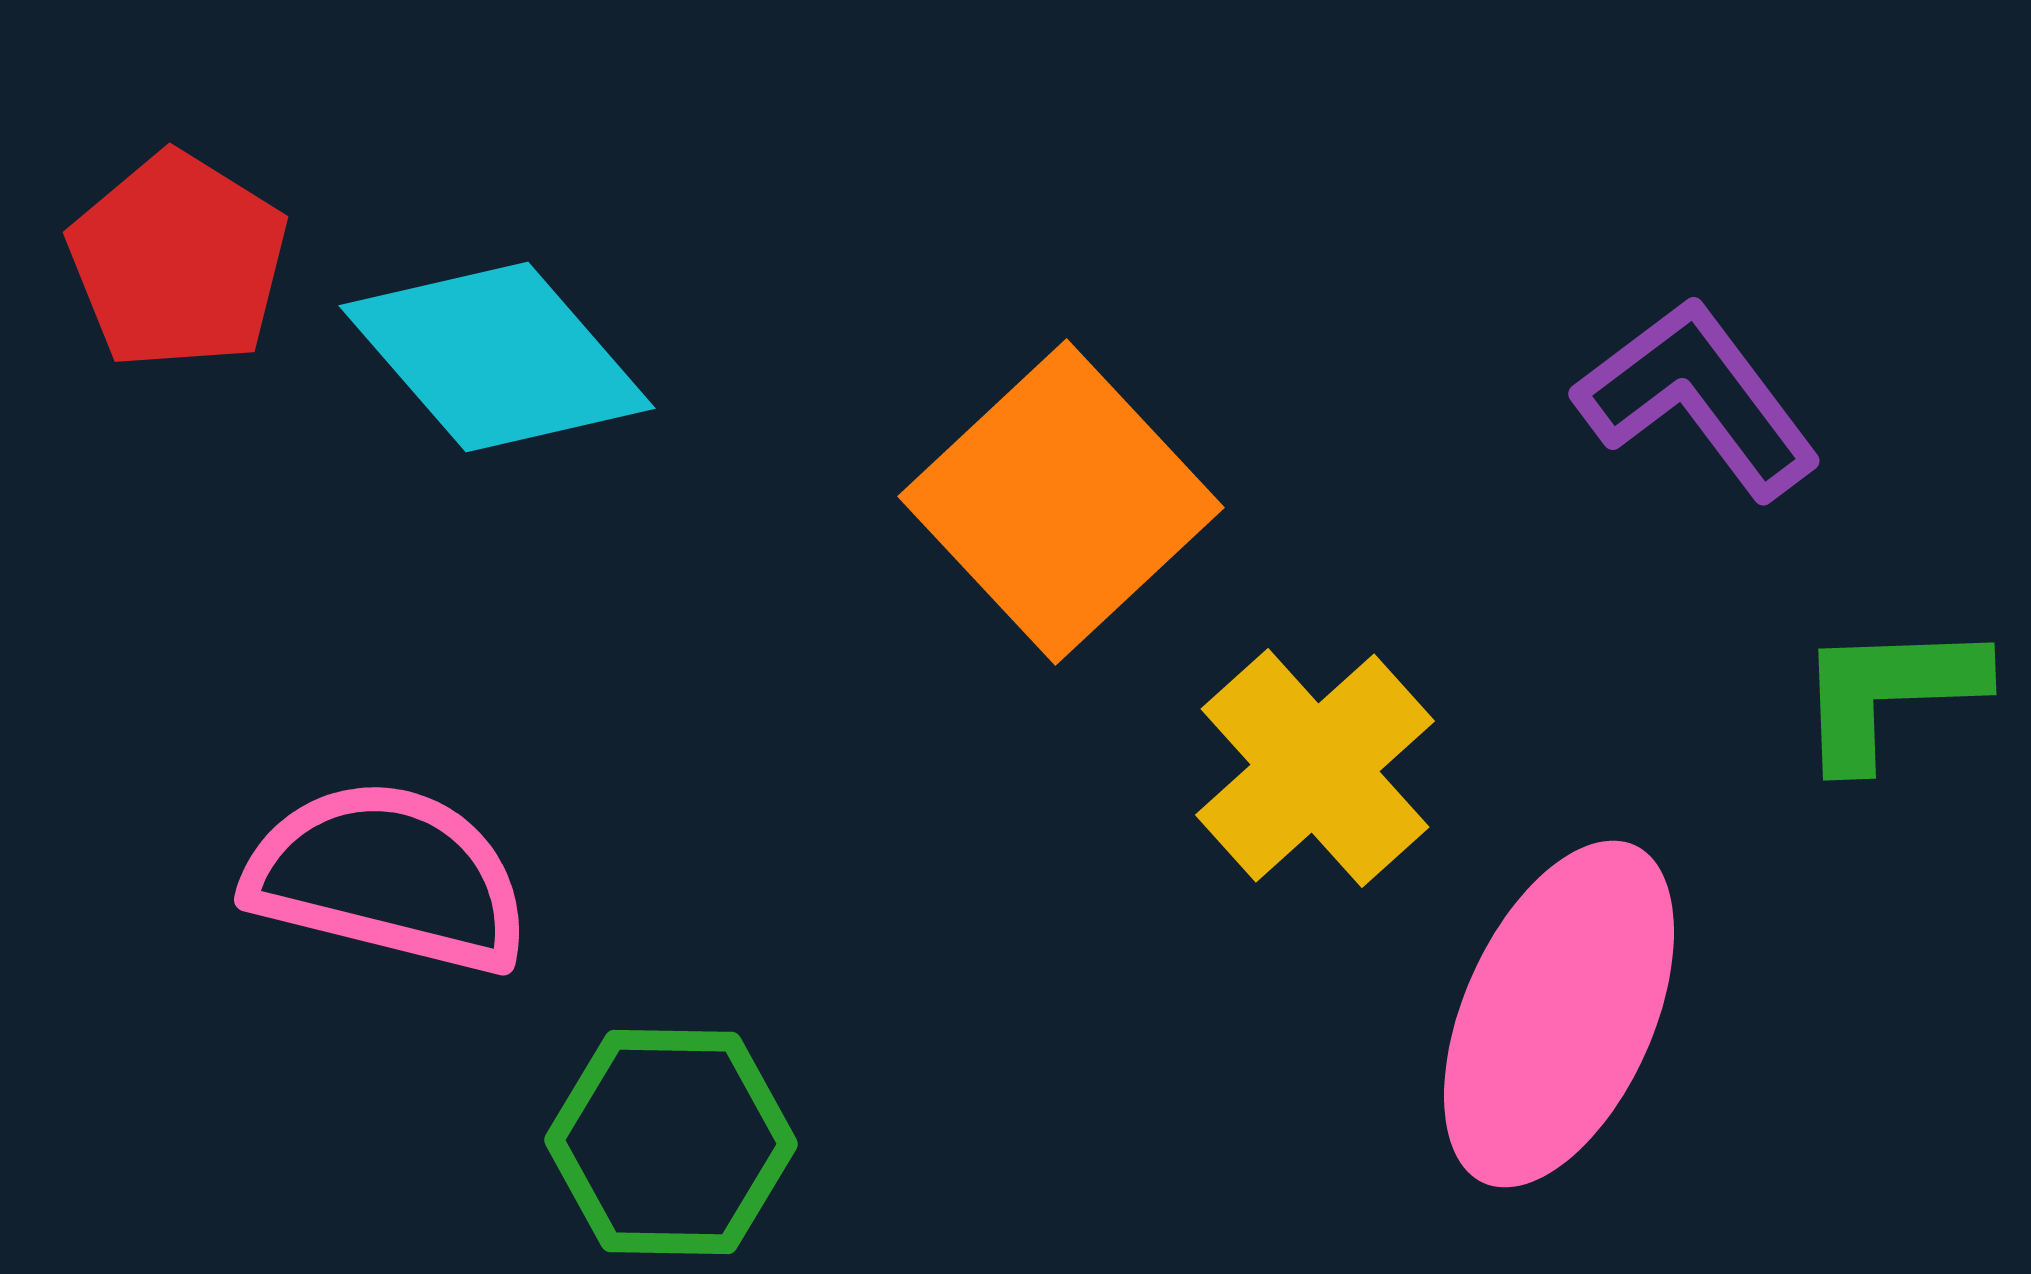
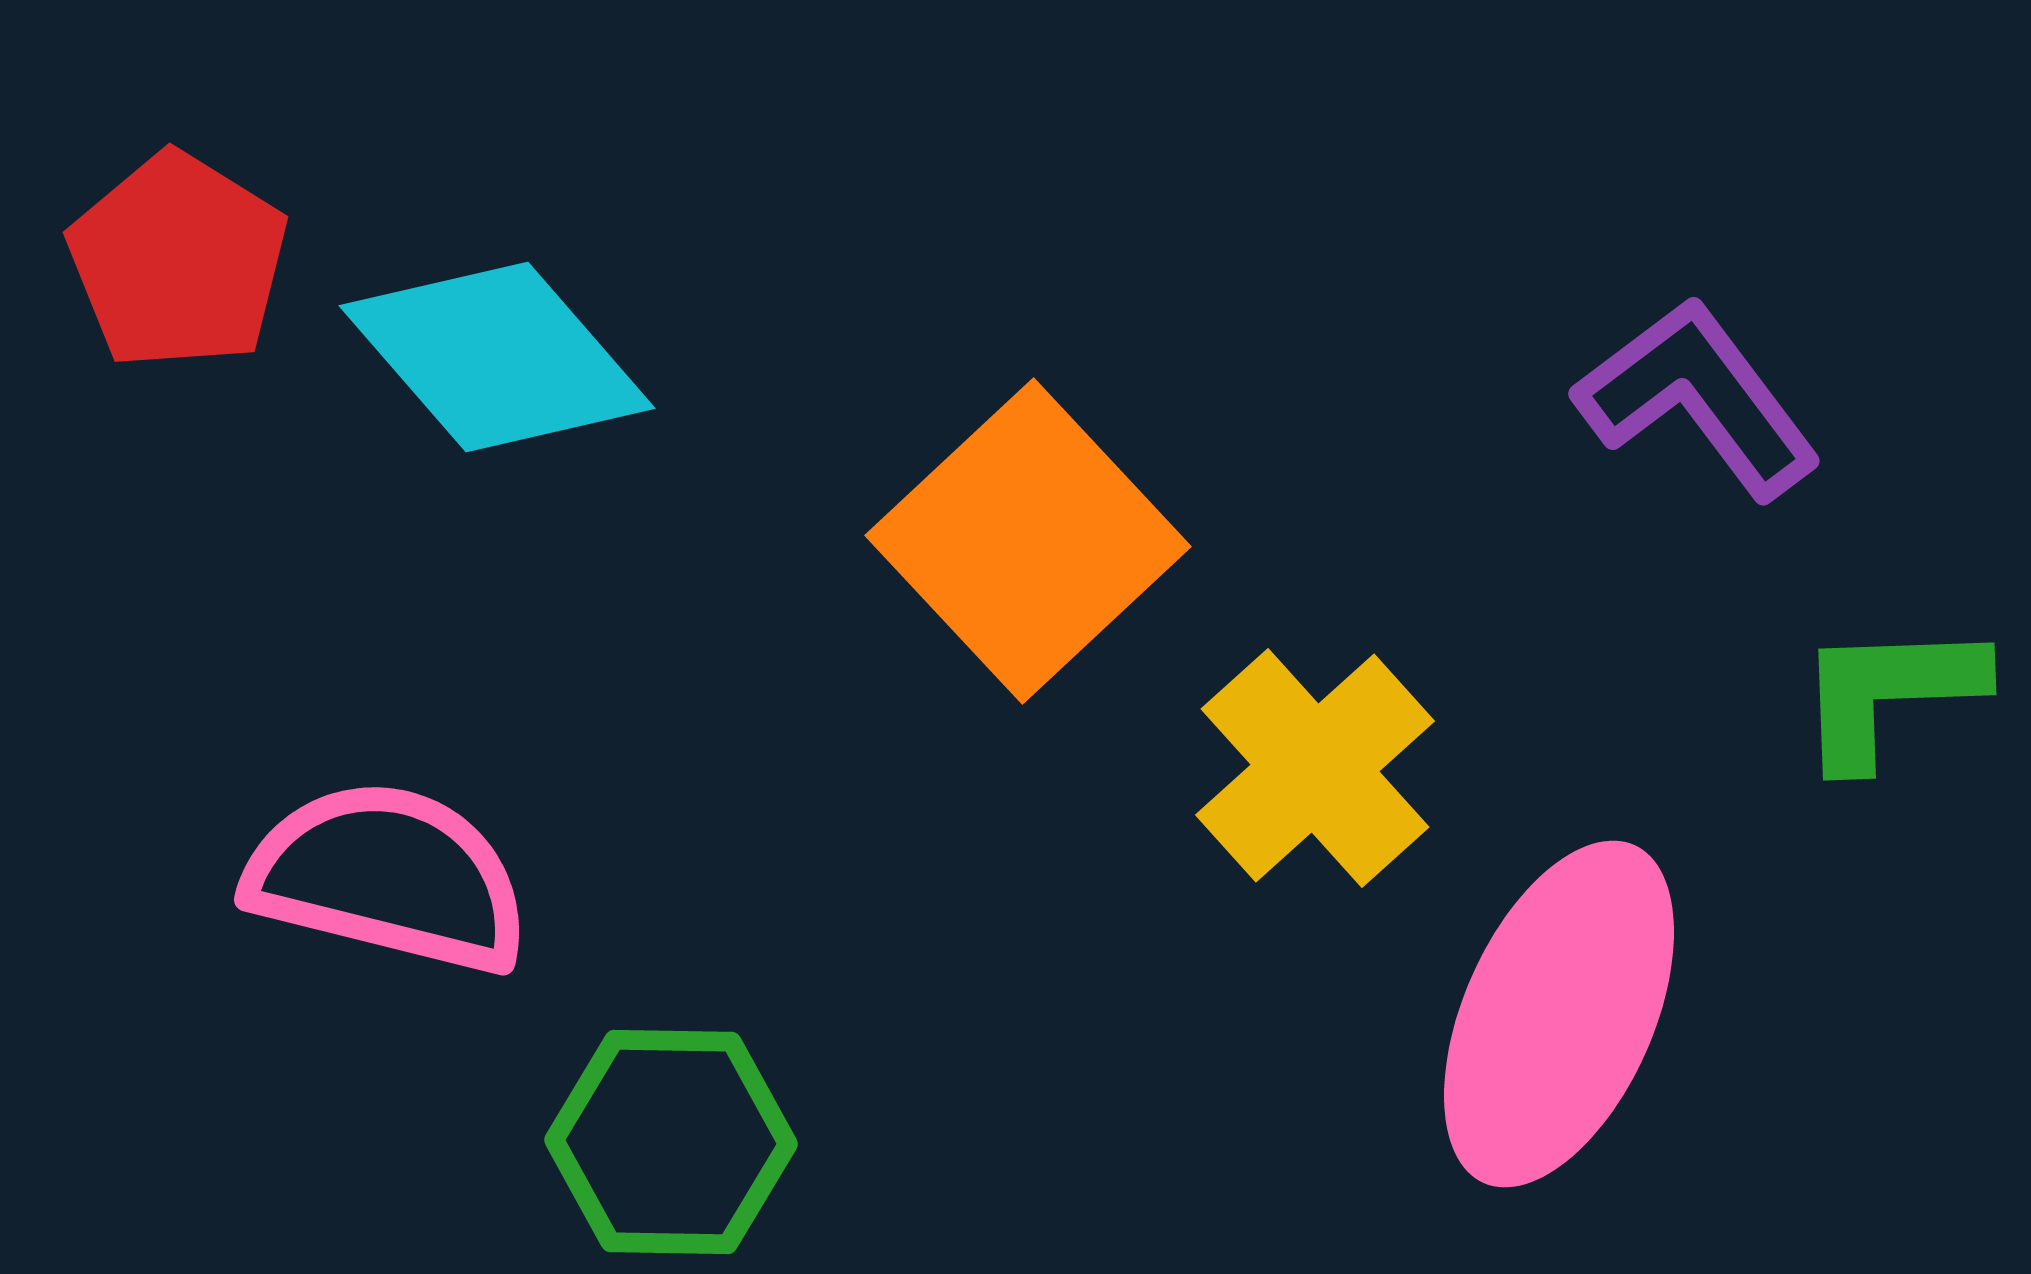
orange square: moved 33 px left, 39 px down
